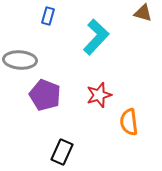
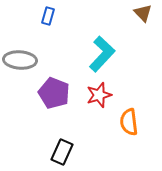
brown triangle: rotated 30 degrees clockwise
cyan L-shape: moved 6 px right, 17 px down
purple pentagon: moved 9 px right, 2 px up
